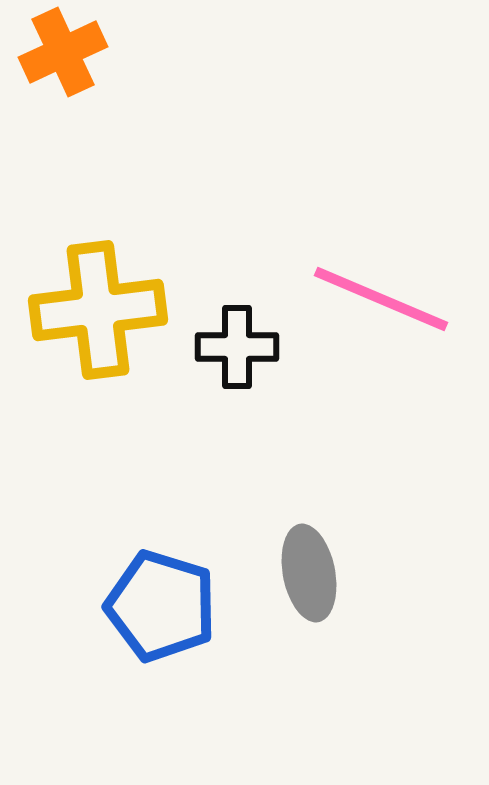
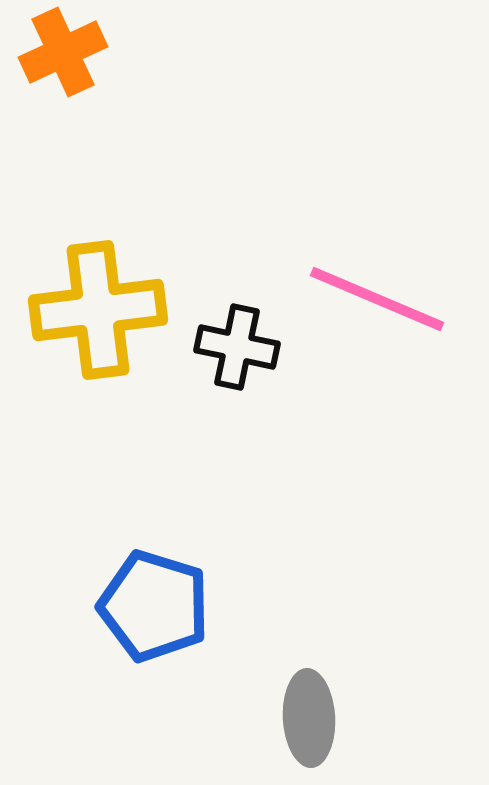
pink line: moved 4 px left
black cross: rotated 12 degrees clockwise
gray ellipse: moved 145 px down; rotated 8 degrees clockwise
blue pentagon: moved 7 px left
